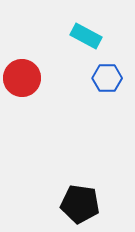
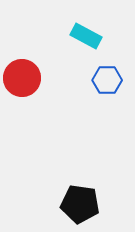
blue hexagon: moved 2 px down
